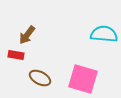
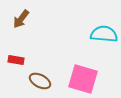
brown arrow: moved 6 px left, 16 px up
red rectangle: moved 5 px down
brown ellipse: moved 3 px down
